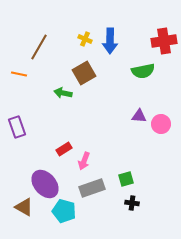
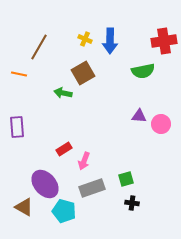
brown square: moved 1 px left
purple rectangle: rotated 15 degrees clockwise
